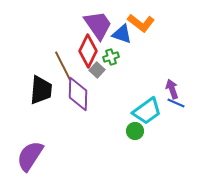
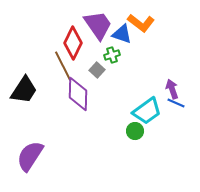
red diamond: moved 15 px left, 8 px up
green cross: moved 1 px right, 2 px up
black trapezoid: moved 17 px left; rotated 28 degrees clockwise
